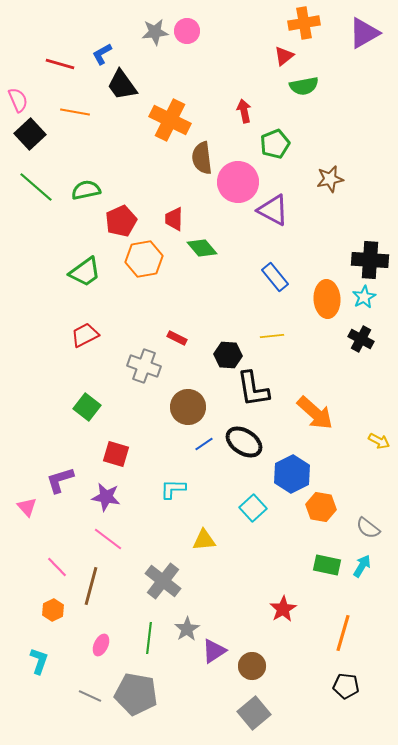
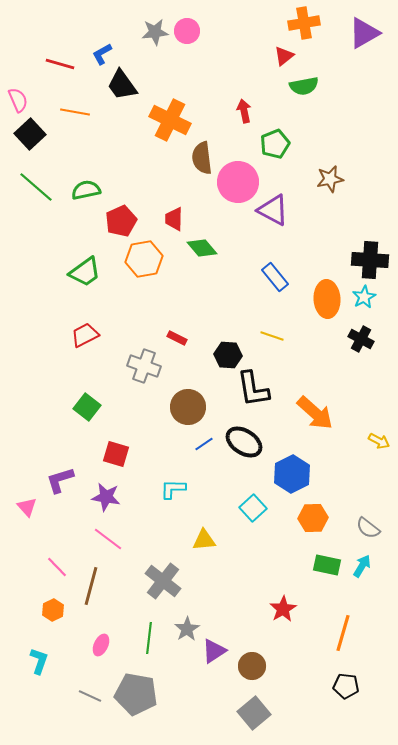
yellow line at (272, 336): rotated 25 degrees clockwise
orange hexagon at (321, 507): moved 8 px left, 11 px down; rotated 12 degrees counterclockwise
